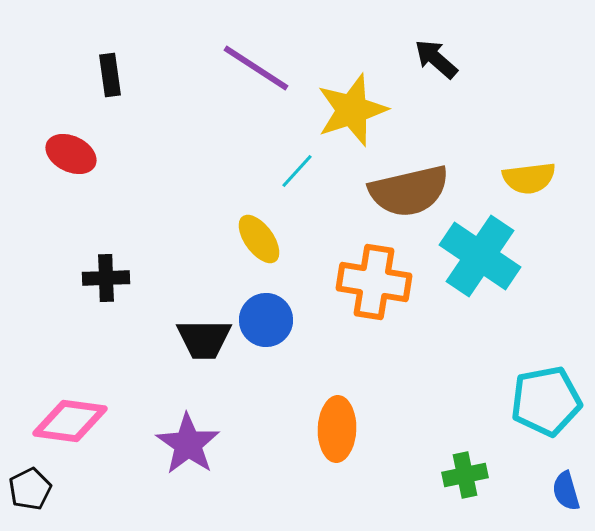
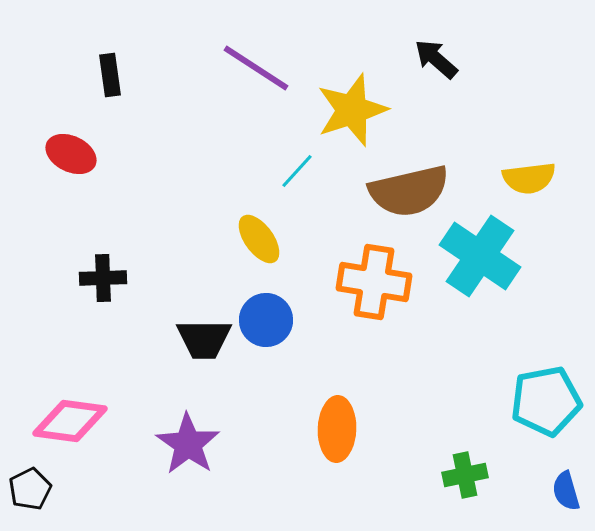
black cross: moved 3 px left
